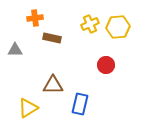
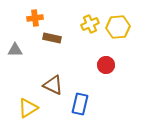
brown triangle: rotated 25 degrees clockwise
